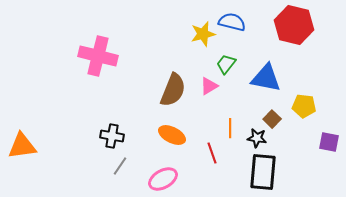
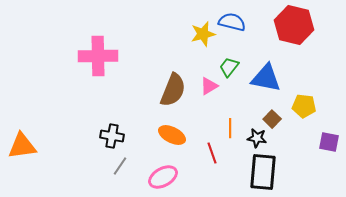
pink cross: rotated 15 degrees counterclockwise
green trapezoid: moved 3 px right, 3 px down
pink ellipse: moved 2 px up
